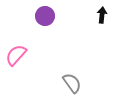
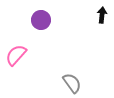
purple circle: moved 4 px left, 4 px down
